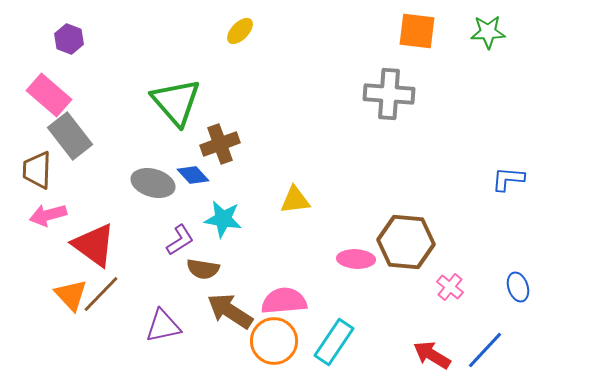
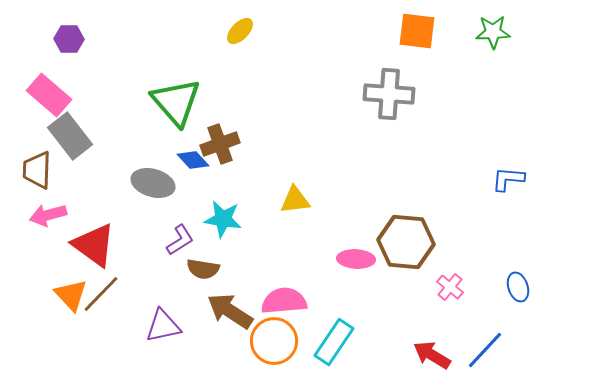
green star: moved 5 px right
purple hexagon: rotated 20 degrees counterclockwise
blue diamond: moved 15 px up
